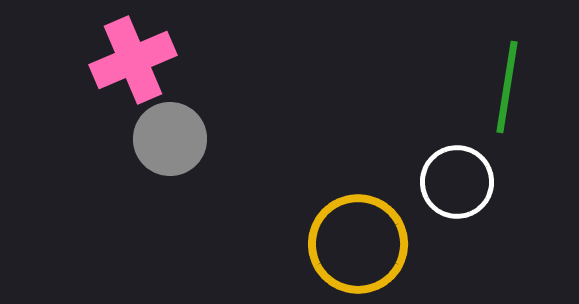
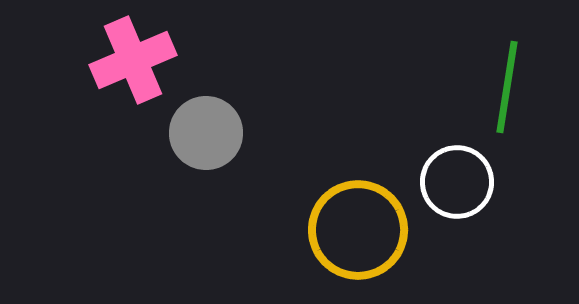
gray circle: moved 36 px right, 6 px up
yellow circle: moved 14 px up
